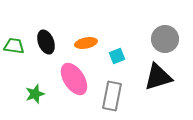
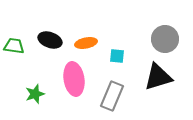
black ellipse: moved 4 px right, 2 px up; rotated 50 degrees counterclockwise
cyan square: rotated 28 degrees clockwise
pink ellipse: rotated 24 degrees clockwise
gray rectangle: rotated 12 degrees clockwise
